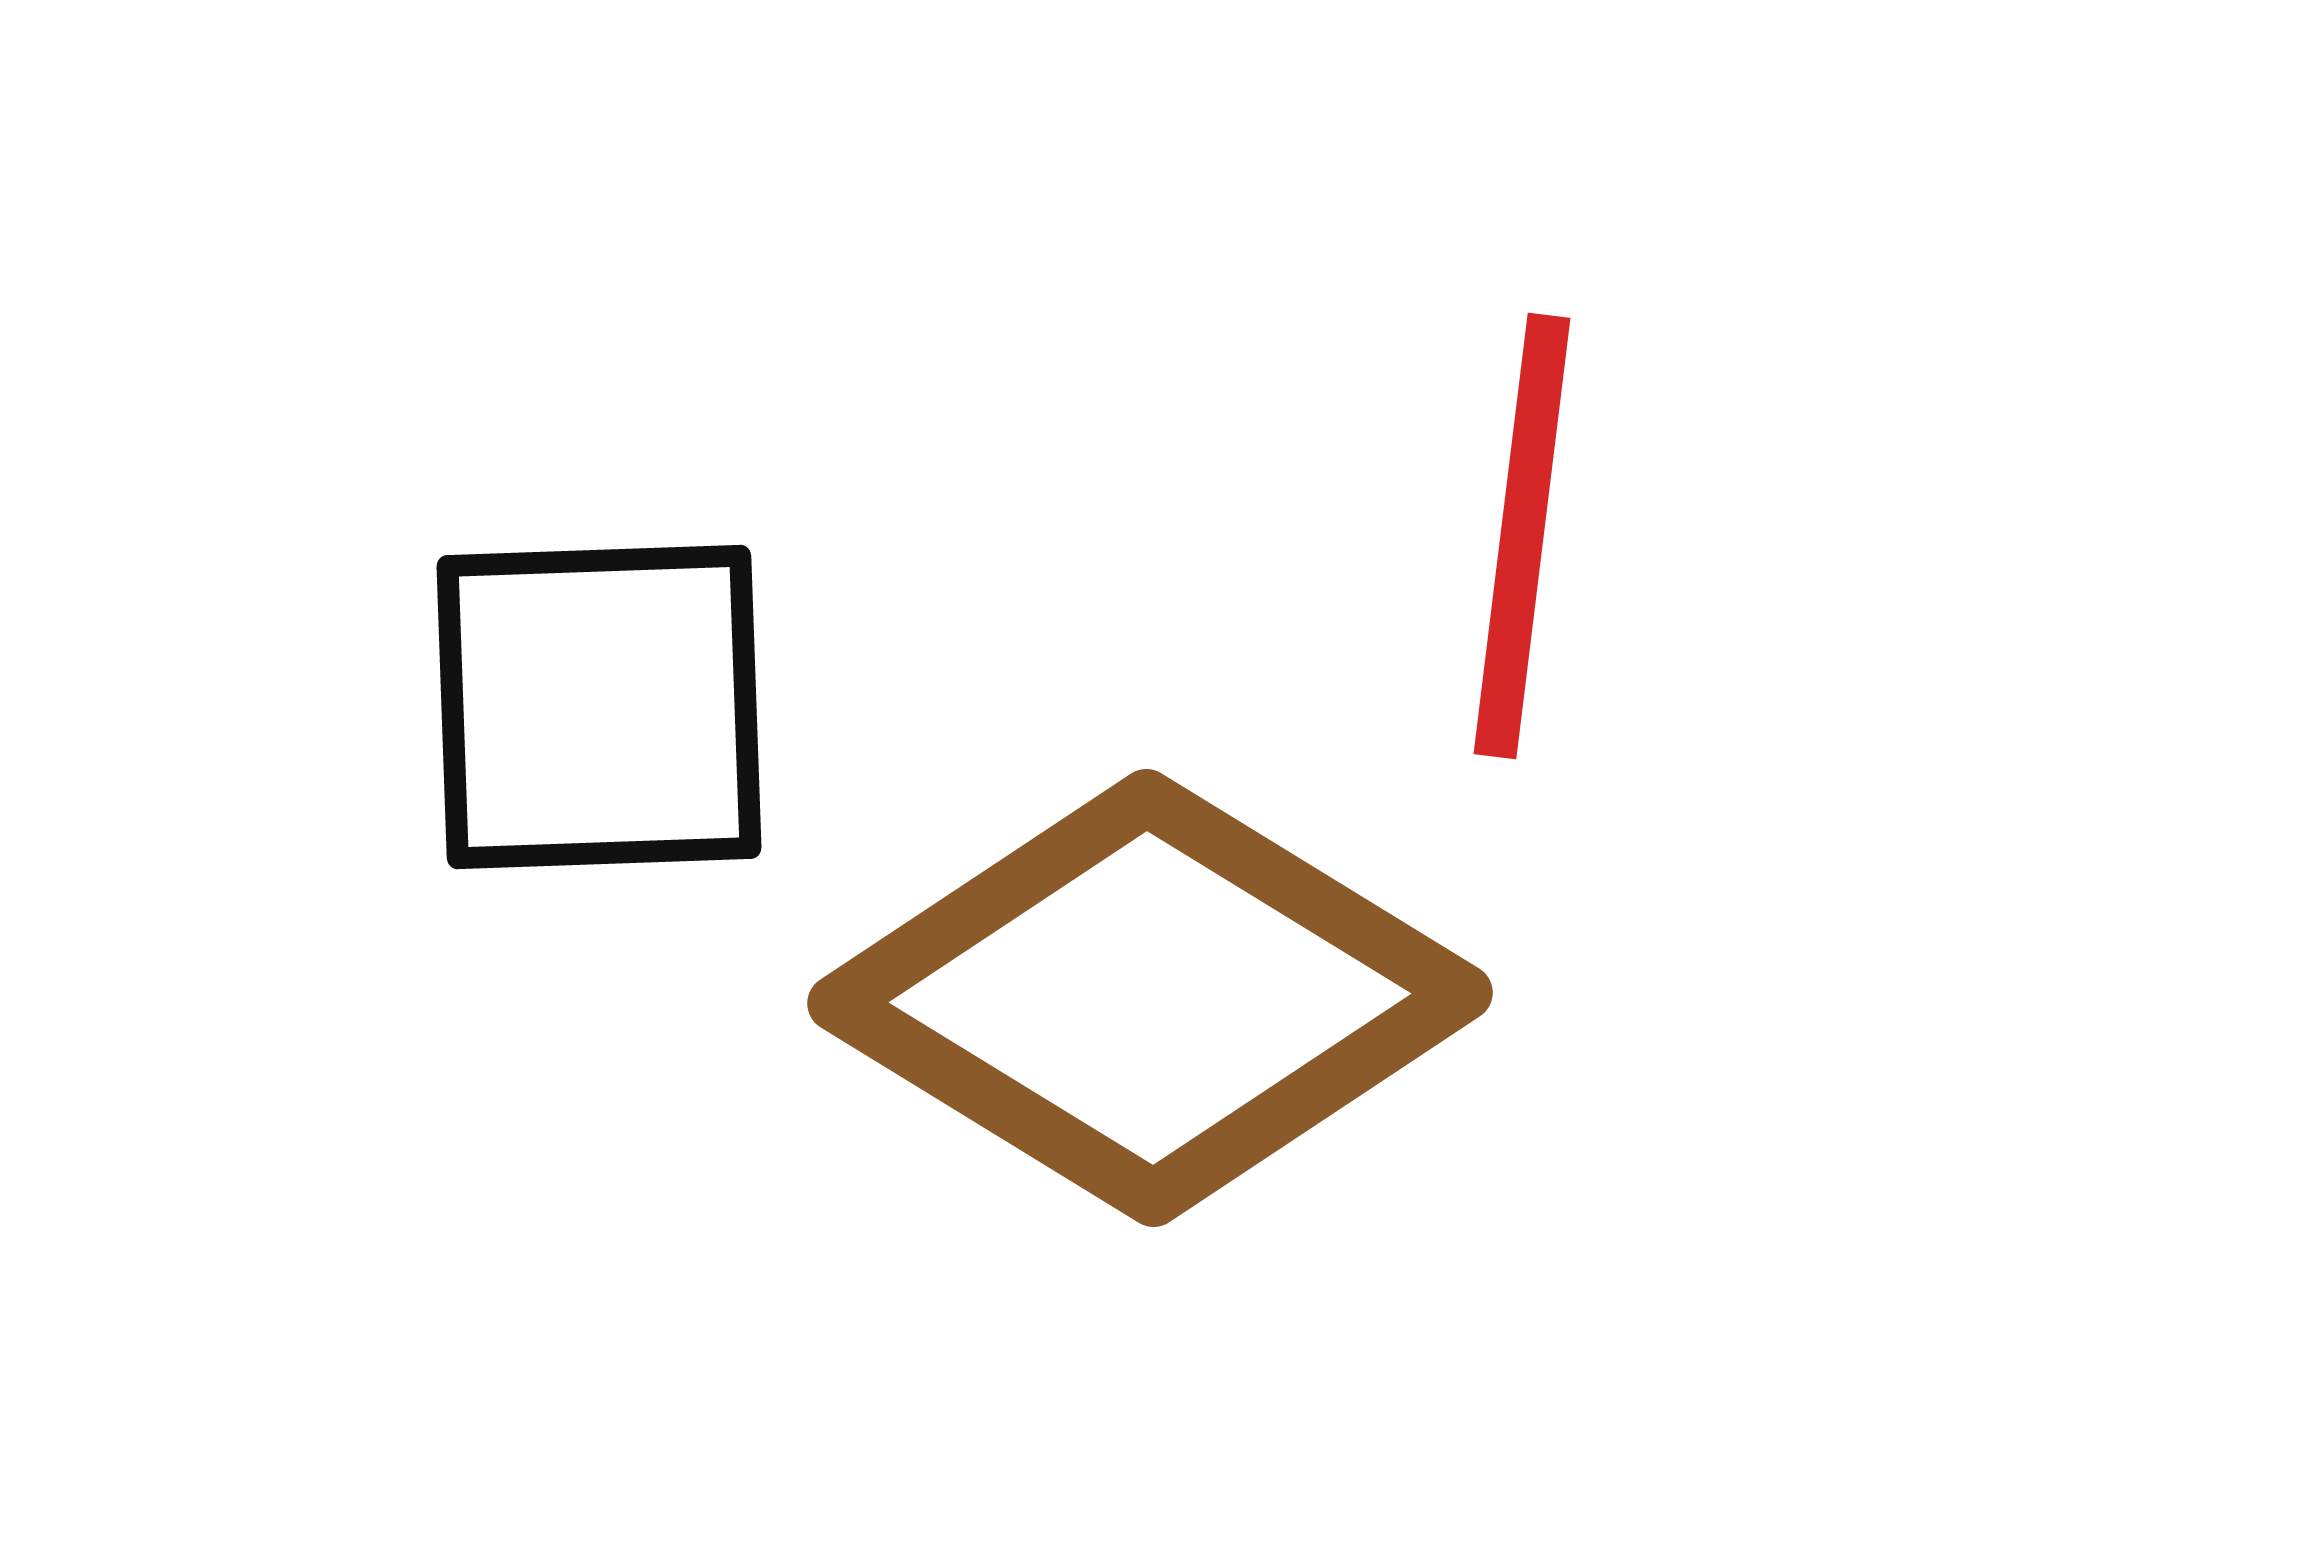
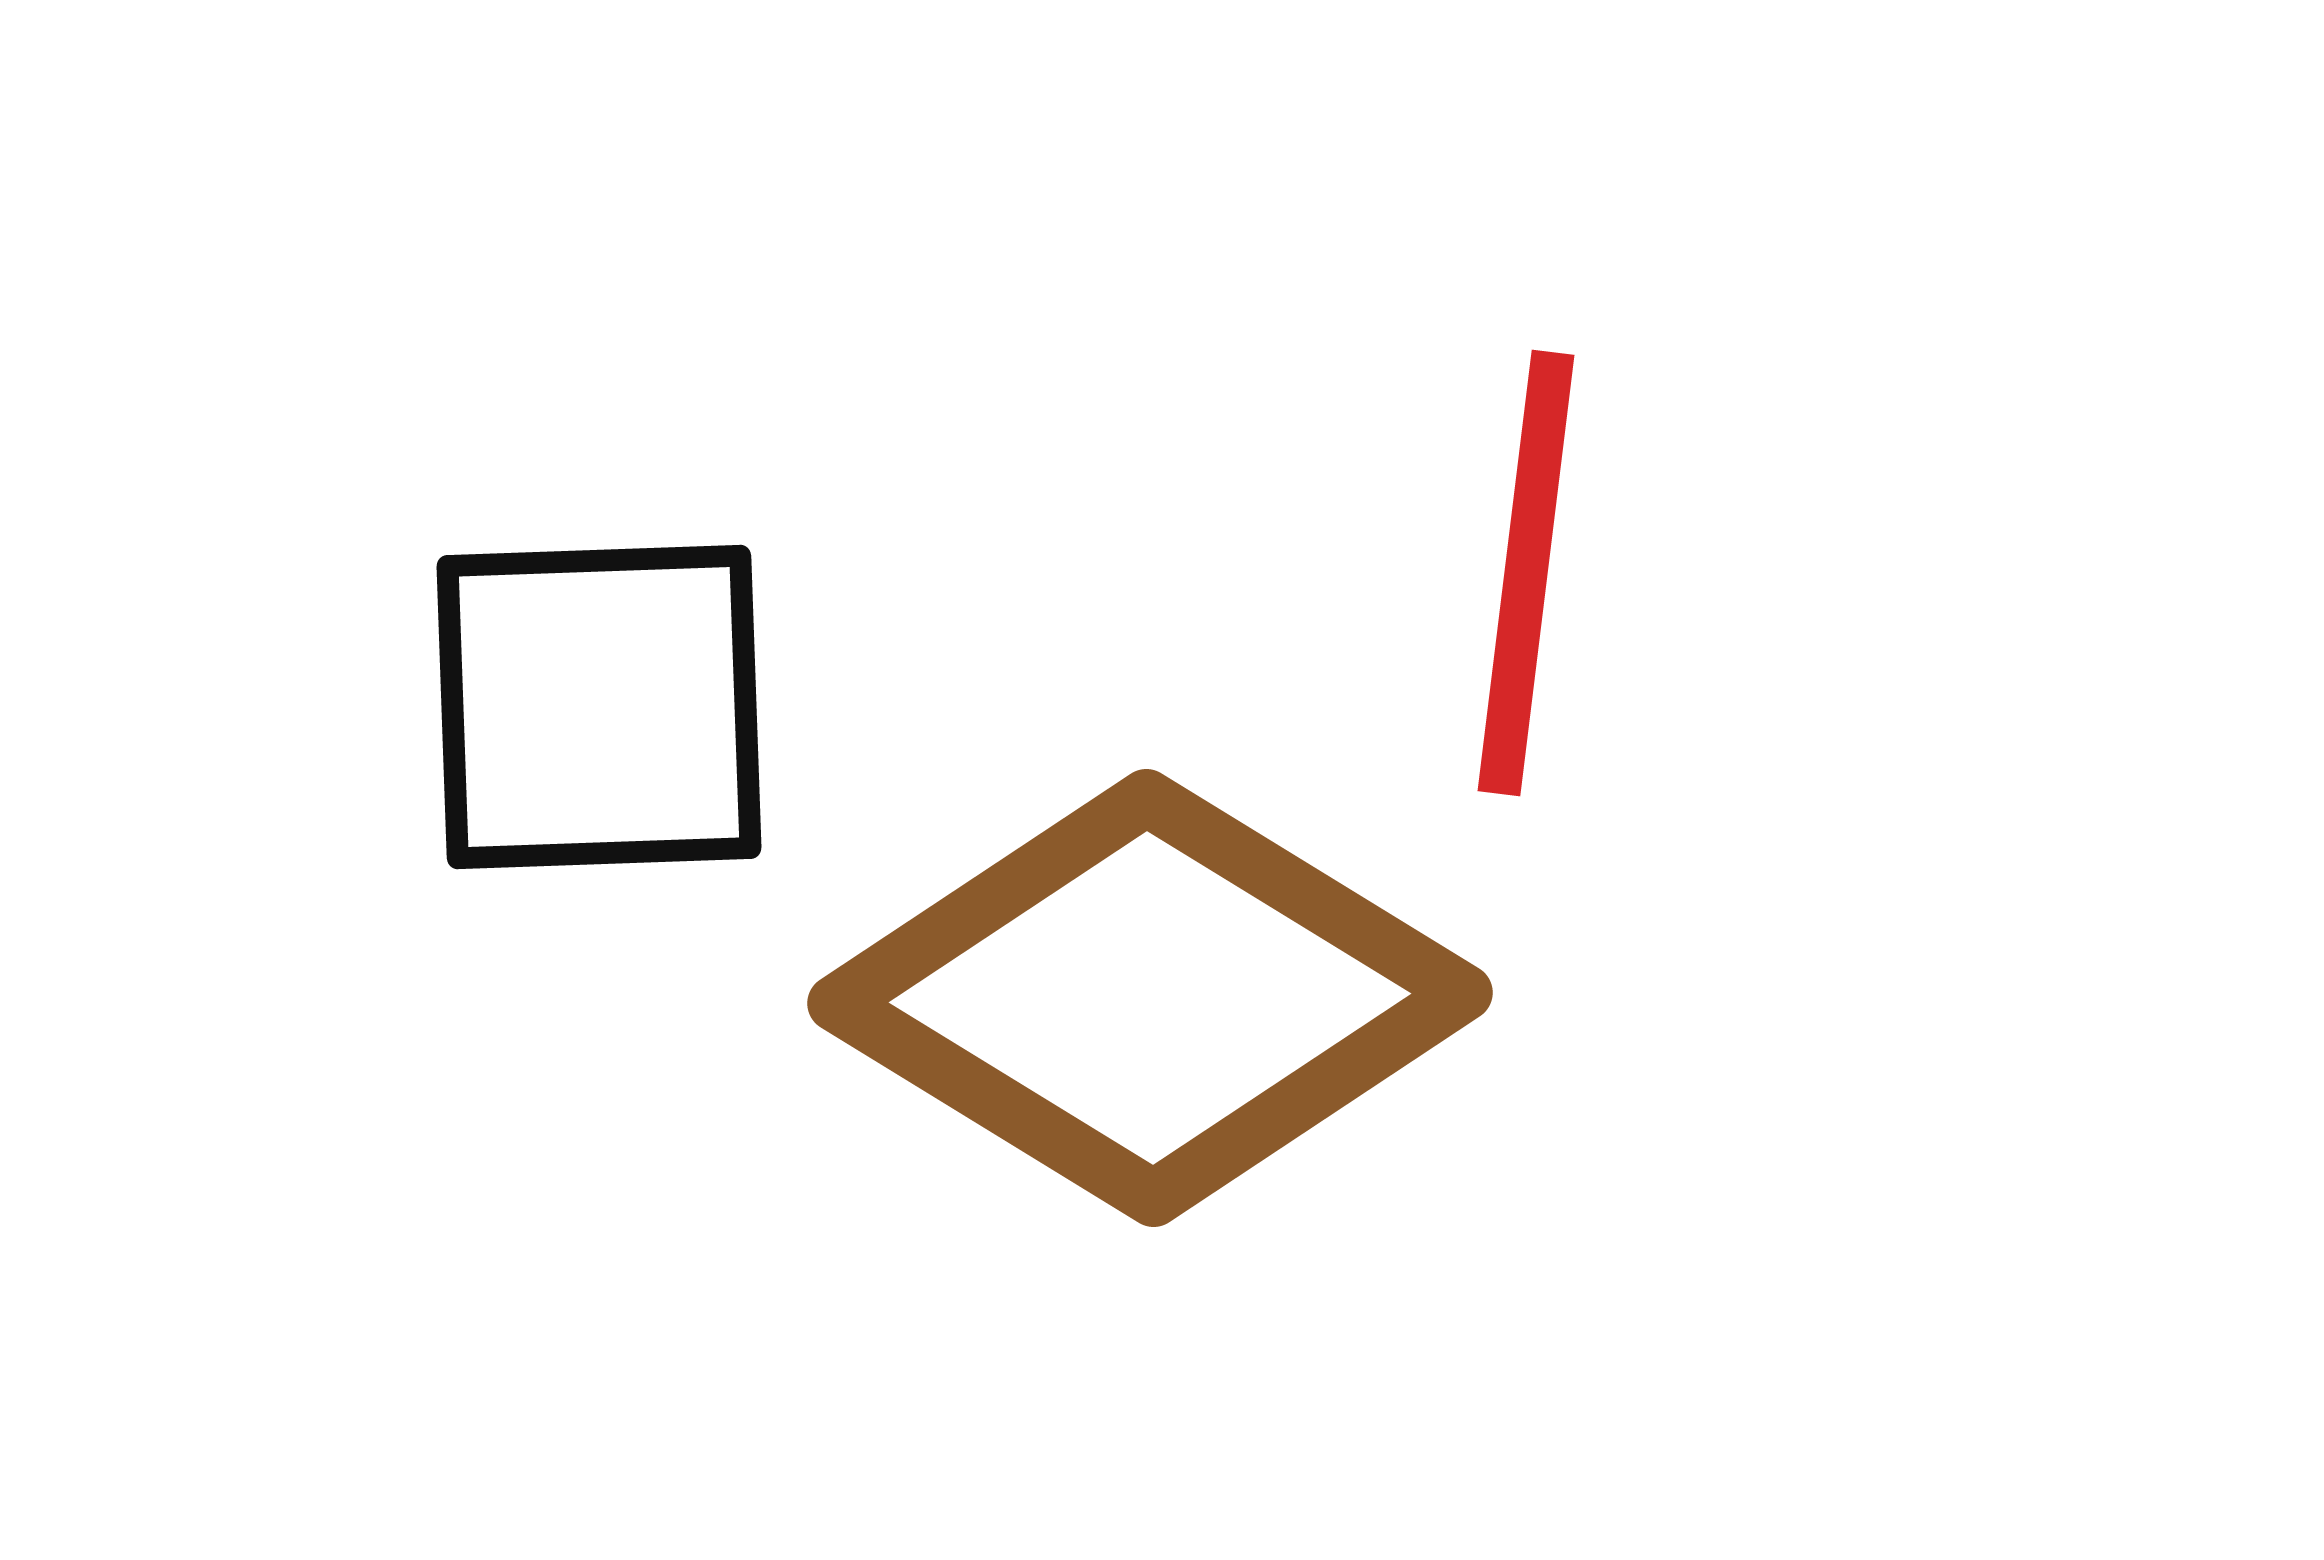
red line: moved 4 px right, 37 px down
